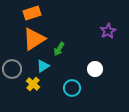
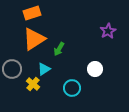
cyan triangle: moved 1 px right, 3 px down
